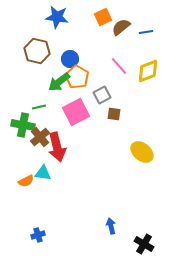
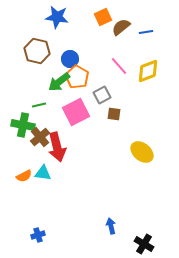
green line: moved 2 px up
orange semicircle: moved 2 px left, 5 px up
